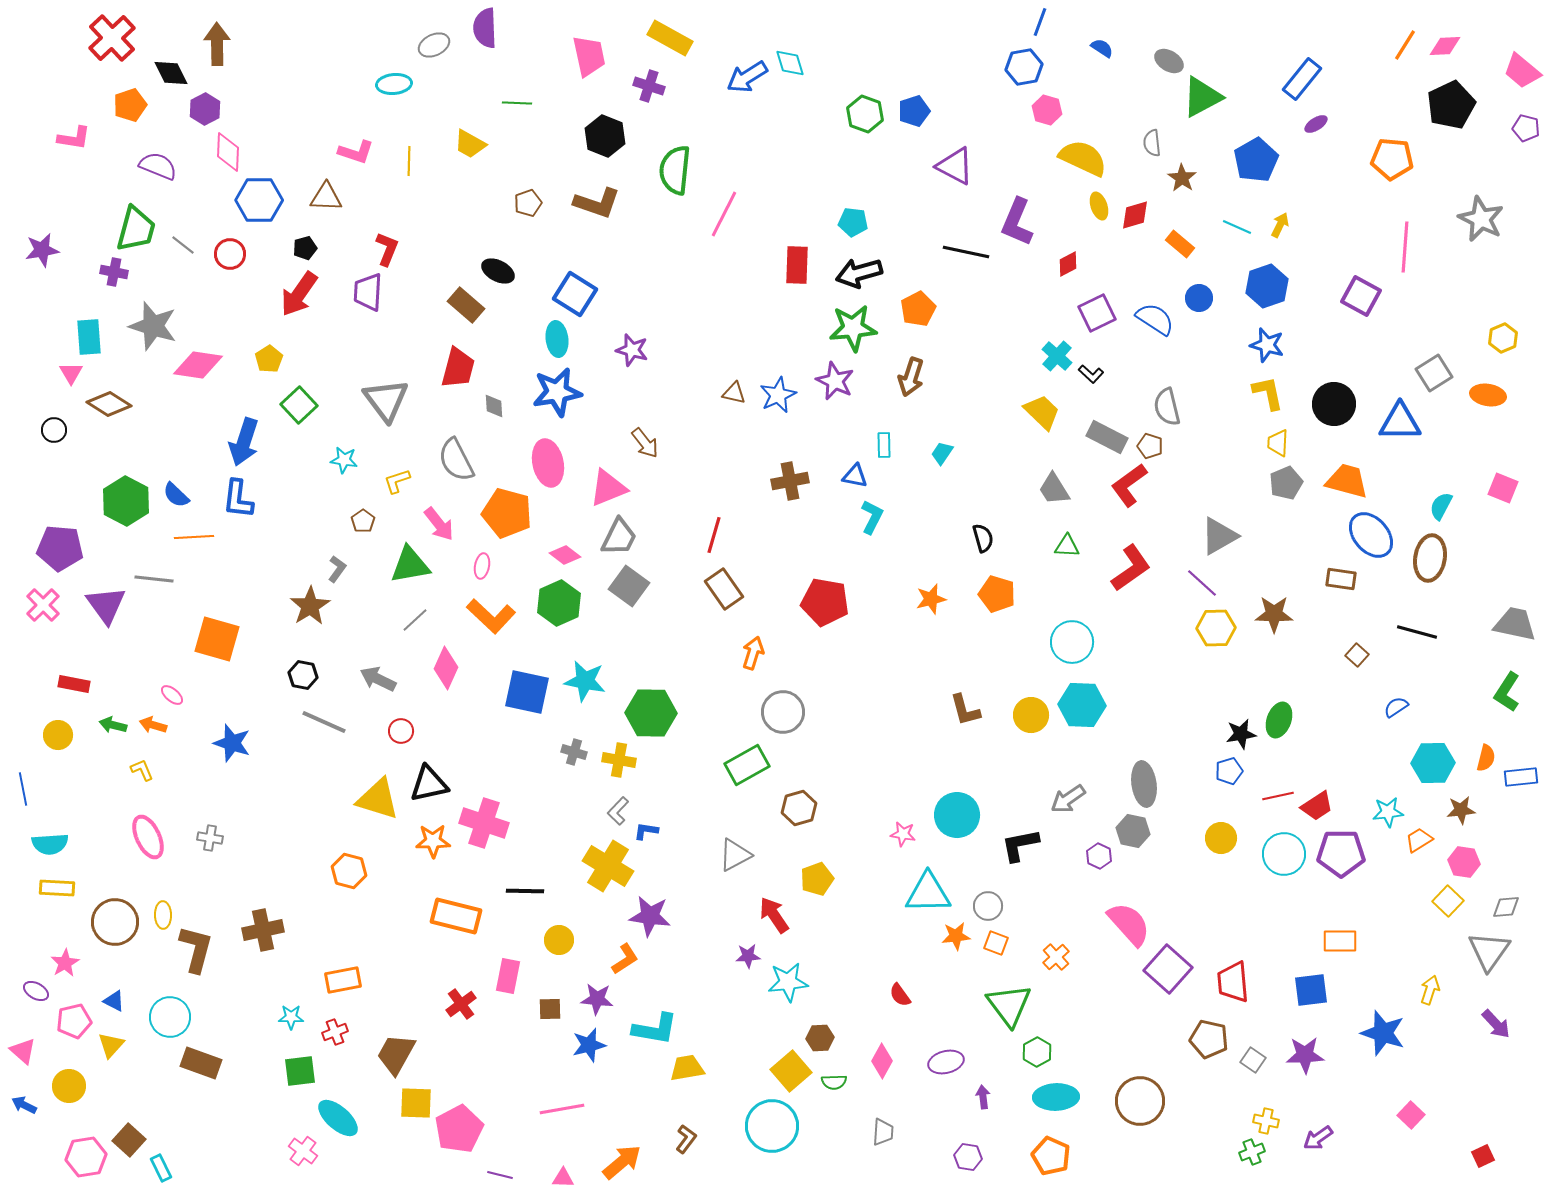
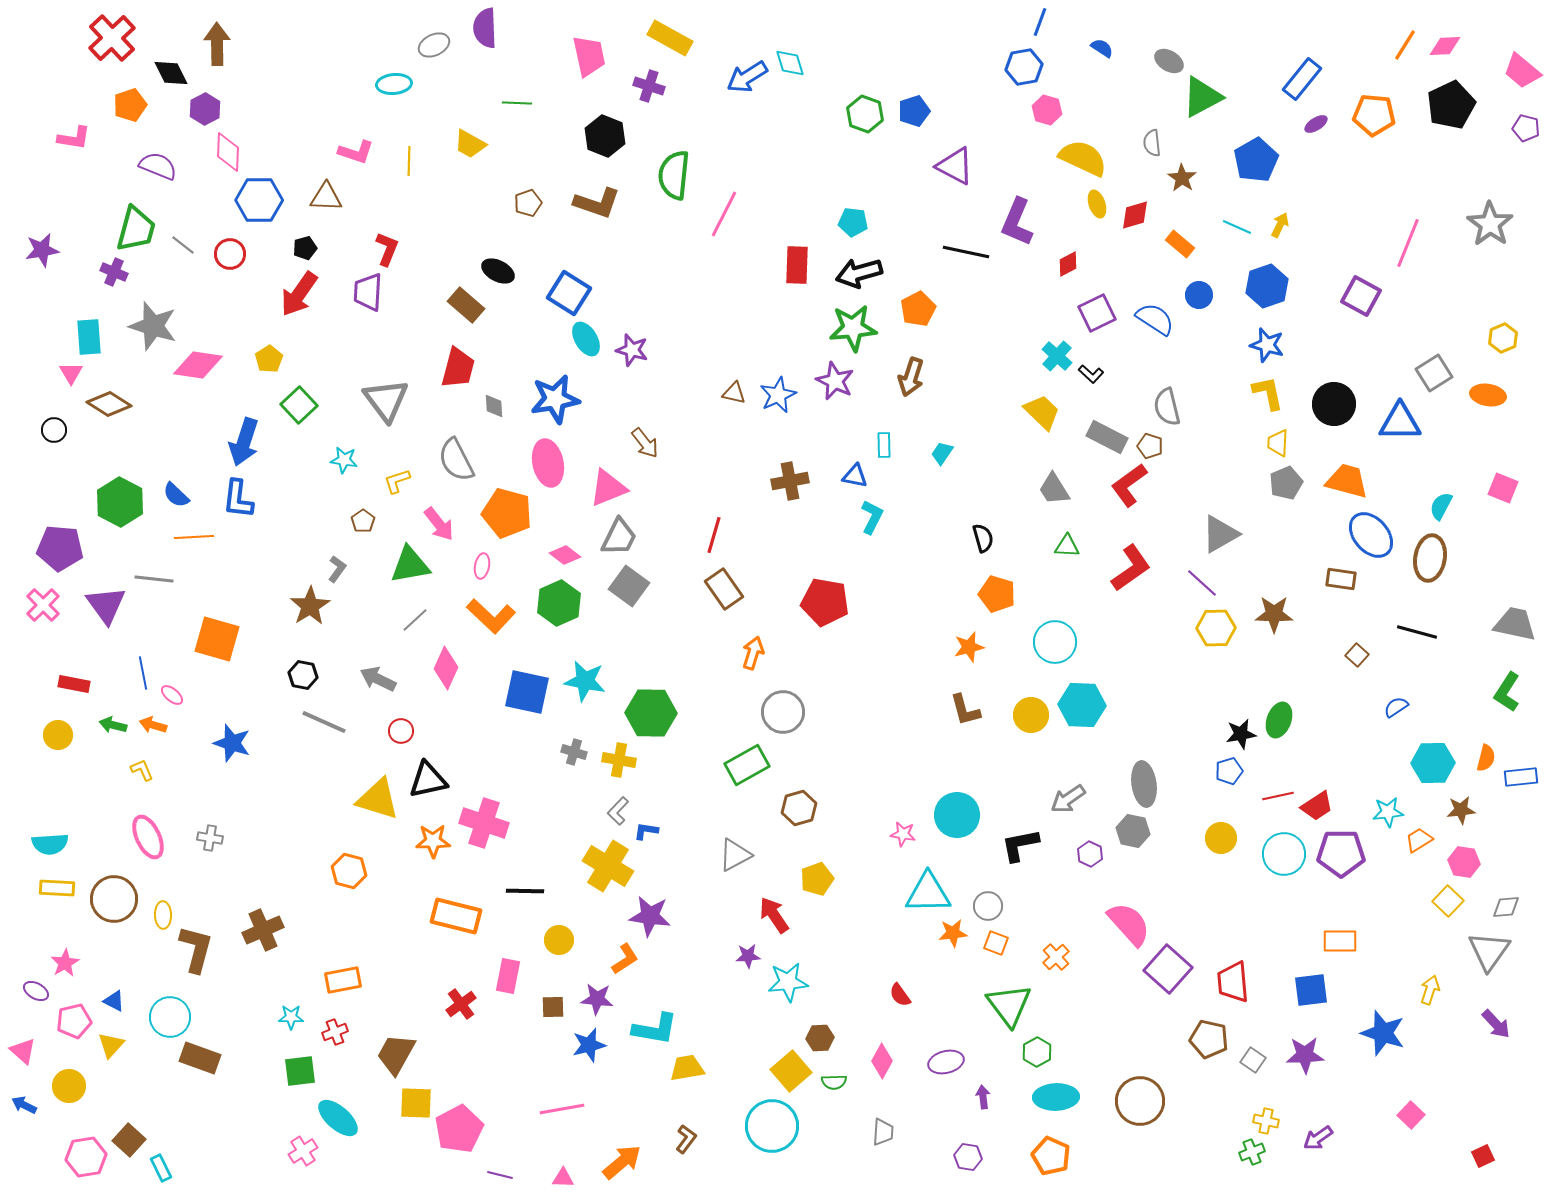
orange pentagon at (1392, 159): moved 18 px left, 44 px up
green semicircle at (675, 170): moved 1 px left, 5 px down
yellow ellipse at (1099, 206): moved 2 px left, 2 px up
gray star at (1481, 219): moved 9 px right, 5 px down; rotated 9 degrees clockwise
pink line at (1405, 247): moved 3 px right, 4 px up; rotated 18 degrees clockwise
purple cross at (114, 272): rotated 12 degrees clockwise
blue square at (575, 294): moved 6 px left, 1 px up
blue circle at (1199, 298): moved 3 px up
cyan ellipse at (557, 339): moved 29 px right; rotated 24 degrees counterclockwise
blue star at (557, 392): moved 2 px left, 7 px down
green hexagon at (126, 501): moved 6 px left, 1 px down
gray triangle at (1219, 536): moved 1 px right, 2 px up
orange star at (931, 599): moved 38 px right, 48 px down
cyan circle at (1072, 642): moved 17 px left
black triangle at (429, 784): moved 1 px left, 4 px up
blue line at (23, 789): moved 120 px right, 116 px up
purple hexagon at (1099, 856): moved 9 px left, 2 px up
brown circle at (115, 922): moved 1 px left, 23 px up
brown cross at (263, 930): rotated 12 degrees counterclockwise
orange star at (956, 936): moved 3 px left, 3 px up
brown square at (550, 1009): moved 3 px right, 2 px up
brown rectangle at (201, 1063): moved 1 px left, 5 px up
pink cross at (303, 1151): rotated 20 degrees clockwise
